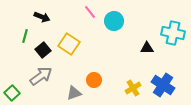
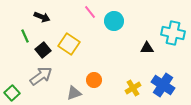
green line: rotated 40 degrees counterclockwise
